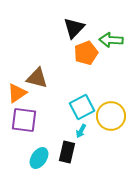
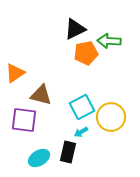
black triangle: moved 1 px right, 1 px down; rotated 20 degrees clockwise
green arrow: moved 2 px left, 1 px down
orange pentagon: rotated 10 degrees clockwise
brown triangle: moved 4 px right, 17 px down
orange triangle: moved 2 px left, 20 px up
yellow circle: moved 1 px down
cyan arrow: moved 1 px down; rotated 32 degrees clockwise
black rectangle: moved 1 px right
cyan ellipse: rotated 25 degrees clockwise
